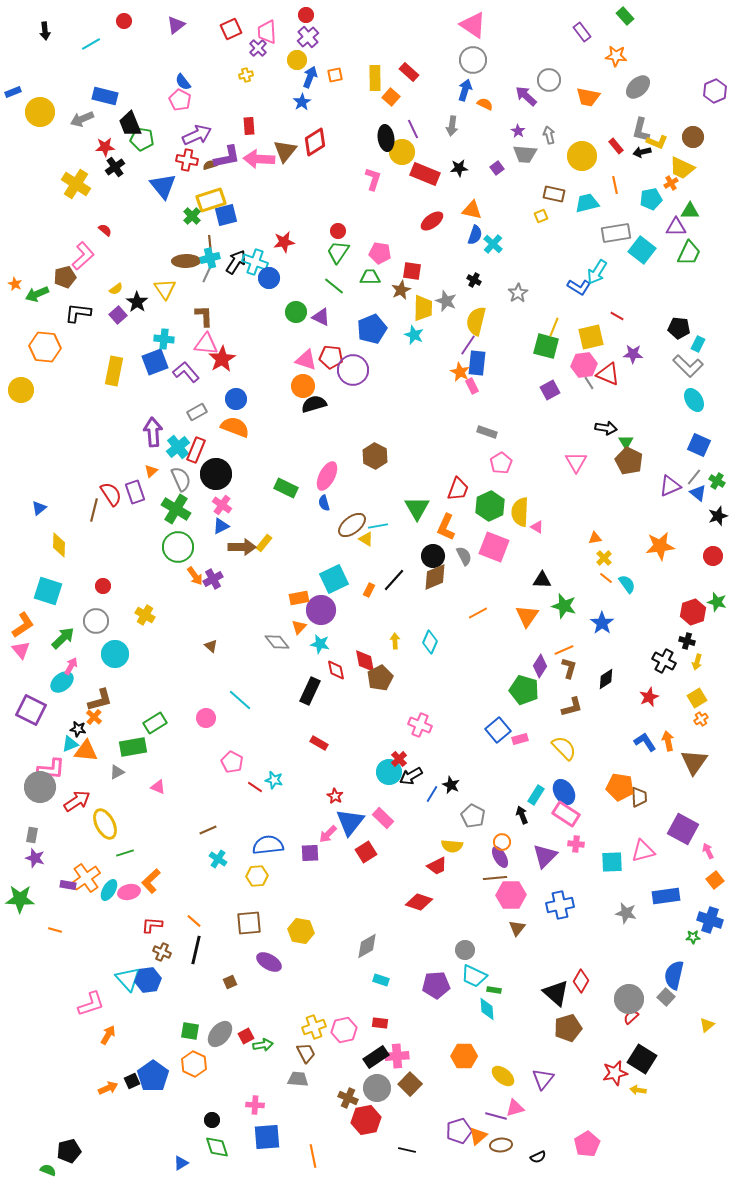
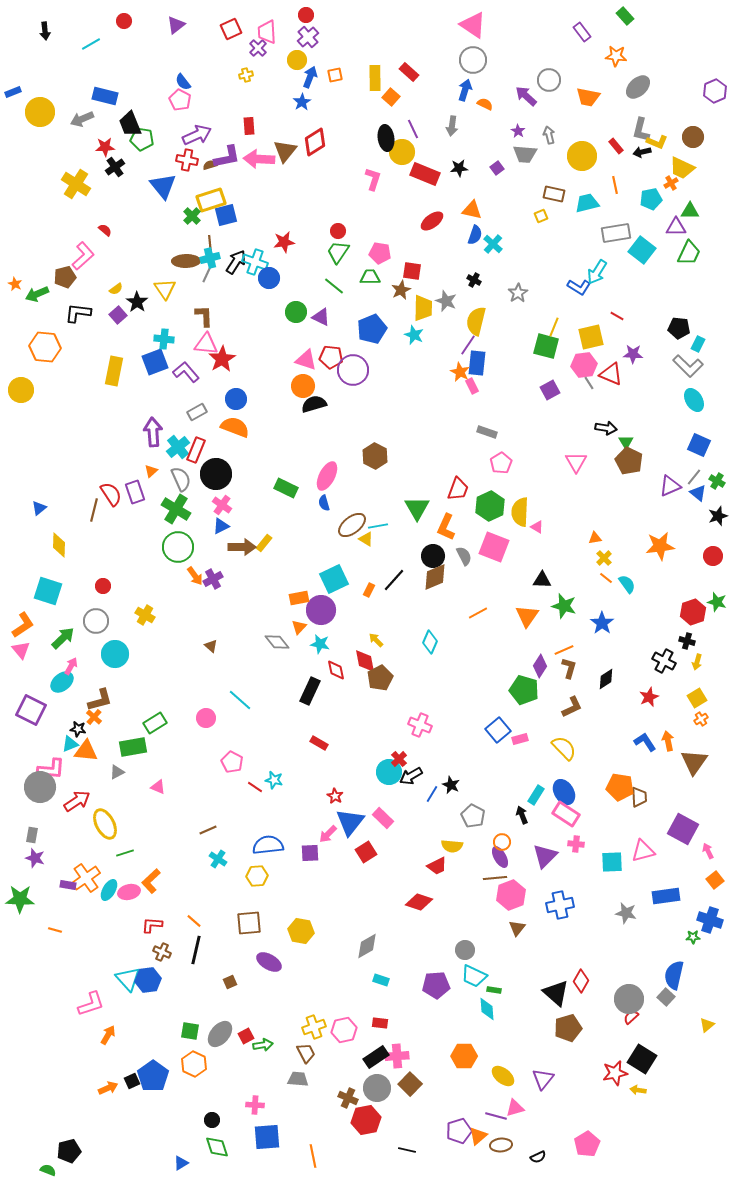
red triangle at (608, 374): moved 3 px right
yellow arrow at (395, 641): moved 19 px left, 1 px up; rotated 42 degrees counterclockwise
brown L-shape at (572, 707): rotated 10 degrees counterclockwise
pink hexagon at (511, 895): rotated 20 degrees counterclockwise
